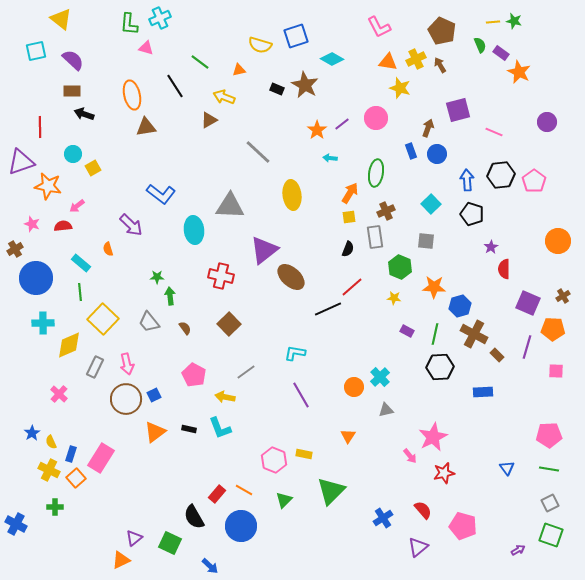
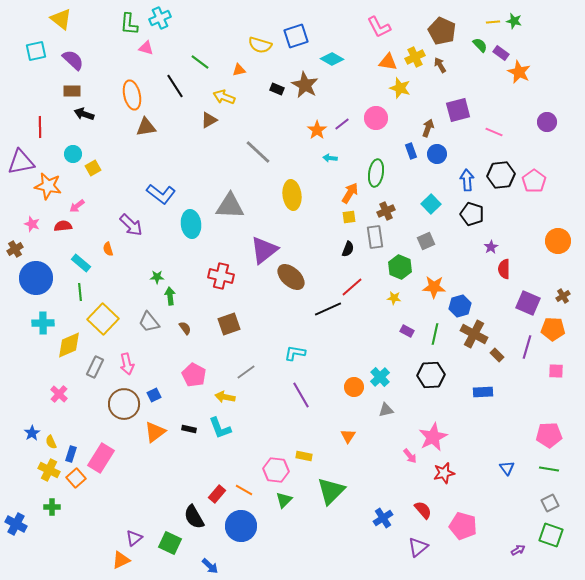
green semicircle at (480, 45): rotated 21 degrees counterclockwise
yellow cross at (416, 59): moved 1 px left, 2 px up
purple triangle at (21, 162): rotated 8 degrees clockwise
cyan ellipse at (194, 230): moved 3 px left, 6 px up
gray square at (426, 241): rotated 30 degrees counterclockwise
brown square at (229, 324): rotated 25 degrees clockwise
black hexagon at (440, 367): moved 9 px left, 8 px down
brown circle at (126, 399): moved 2 px left, 5 px down
yellow rectangle at (304, 454): moved 2 px down
pink hexagon at (274, 460): moved 2 px right, 10 px down; rotated 15 degrees counterclockwise
green cross at (55, 507): moved 3 px left
